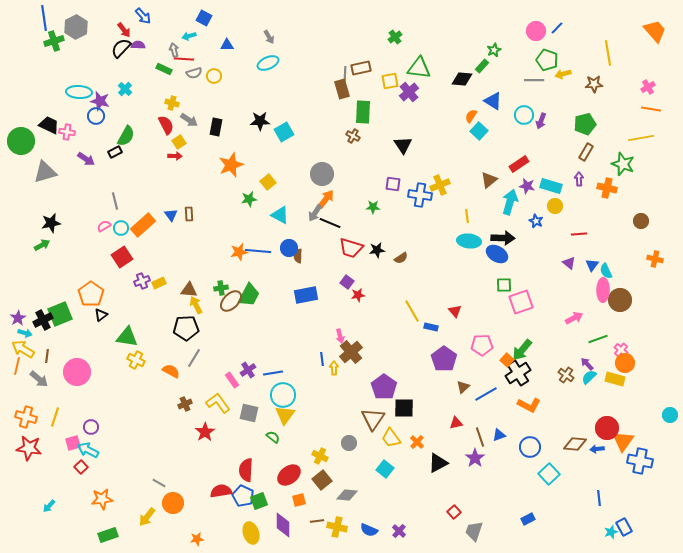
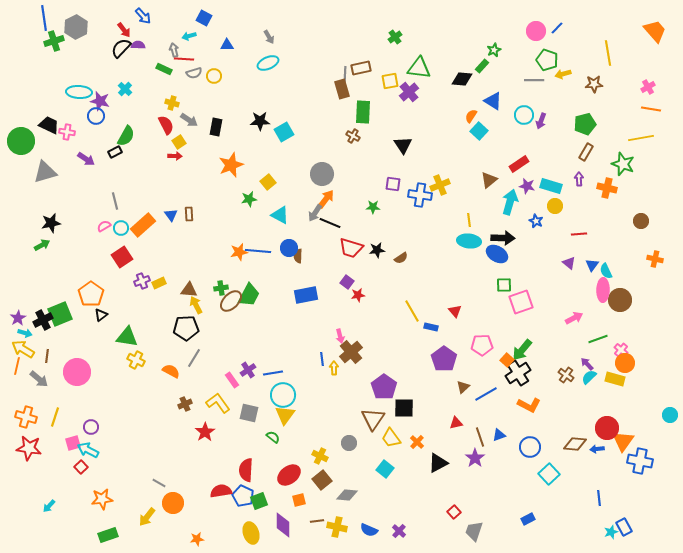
yellow line at (467, 216): moved 2 px right, 4 px down
